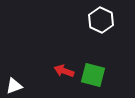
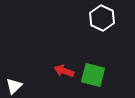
white hexagon: moved 1 px right, 2 px up
white triangle: rotated 24 degrees counterclockwise
